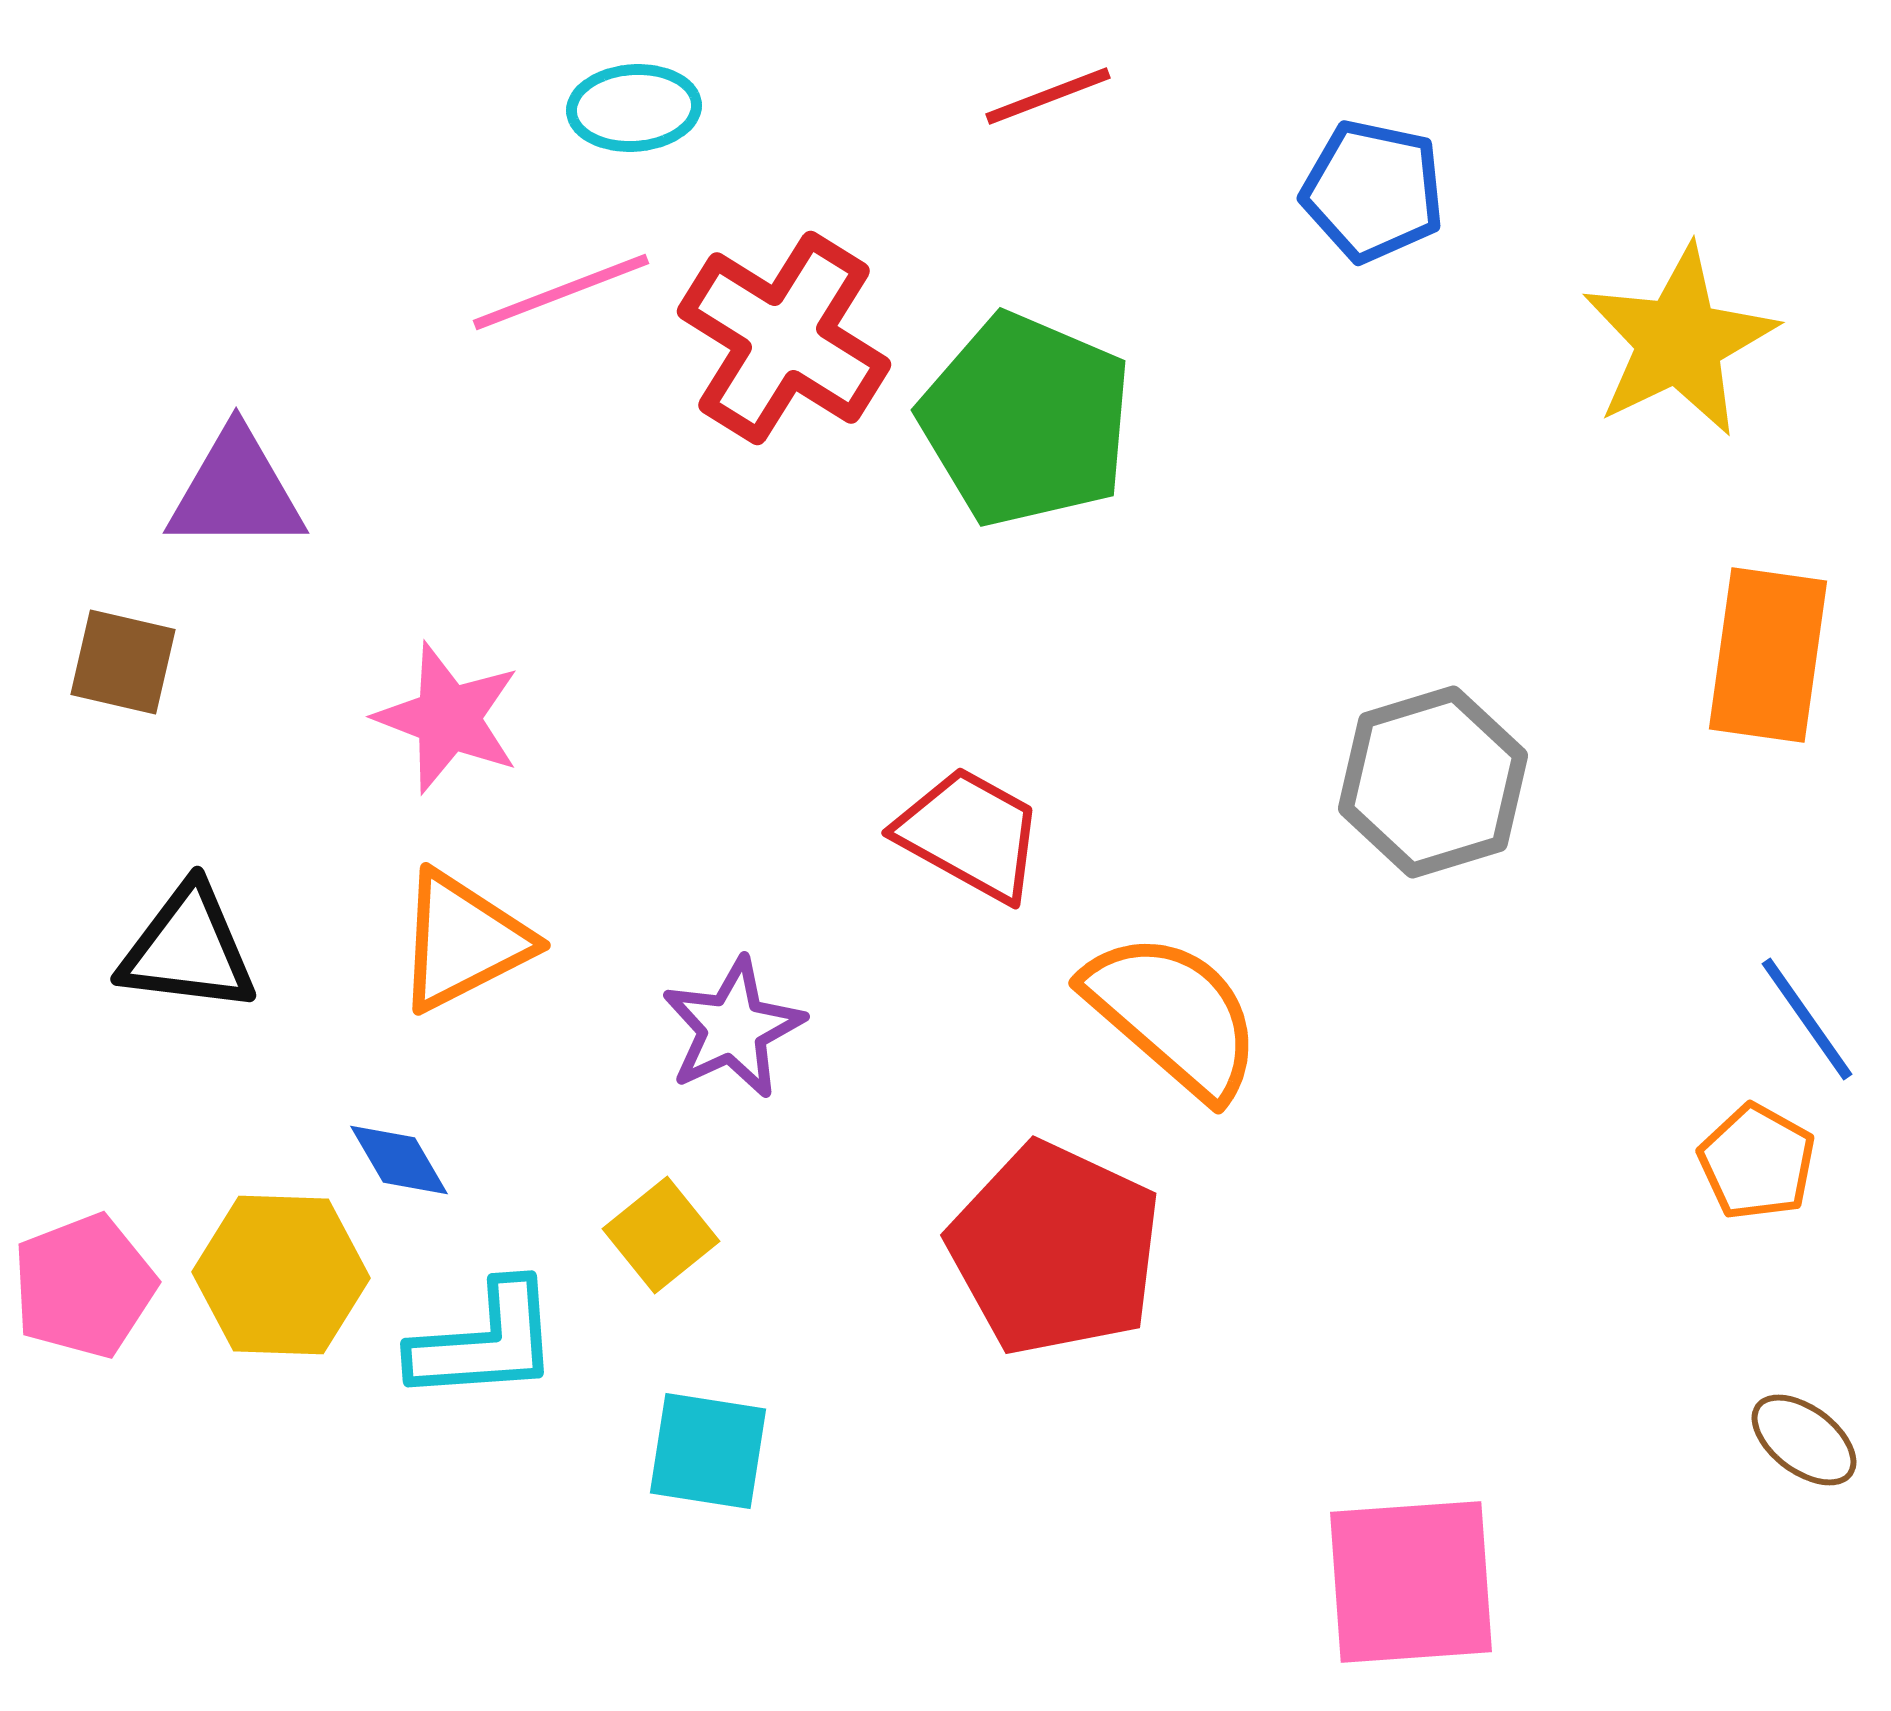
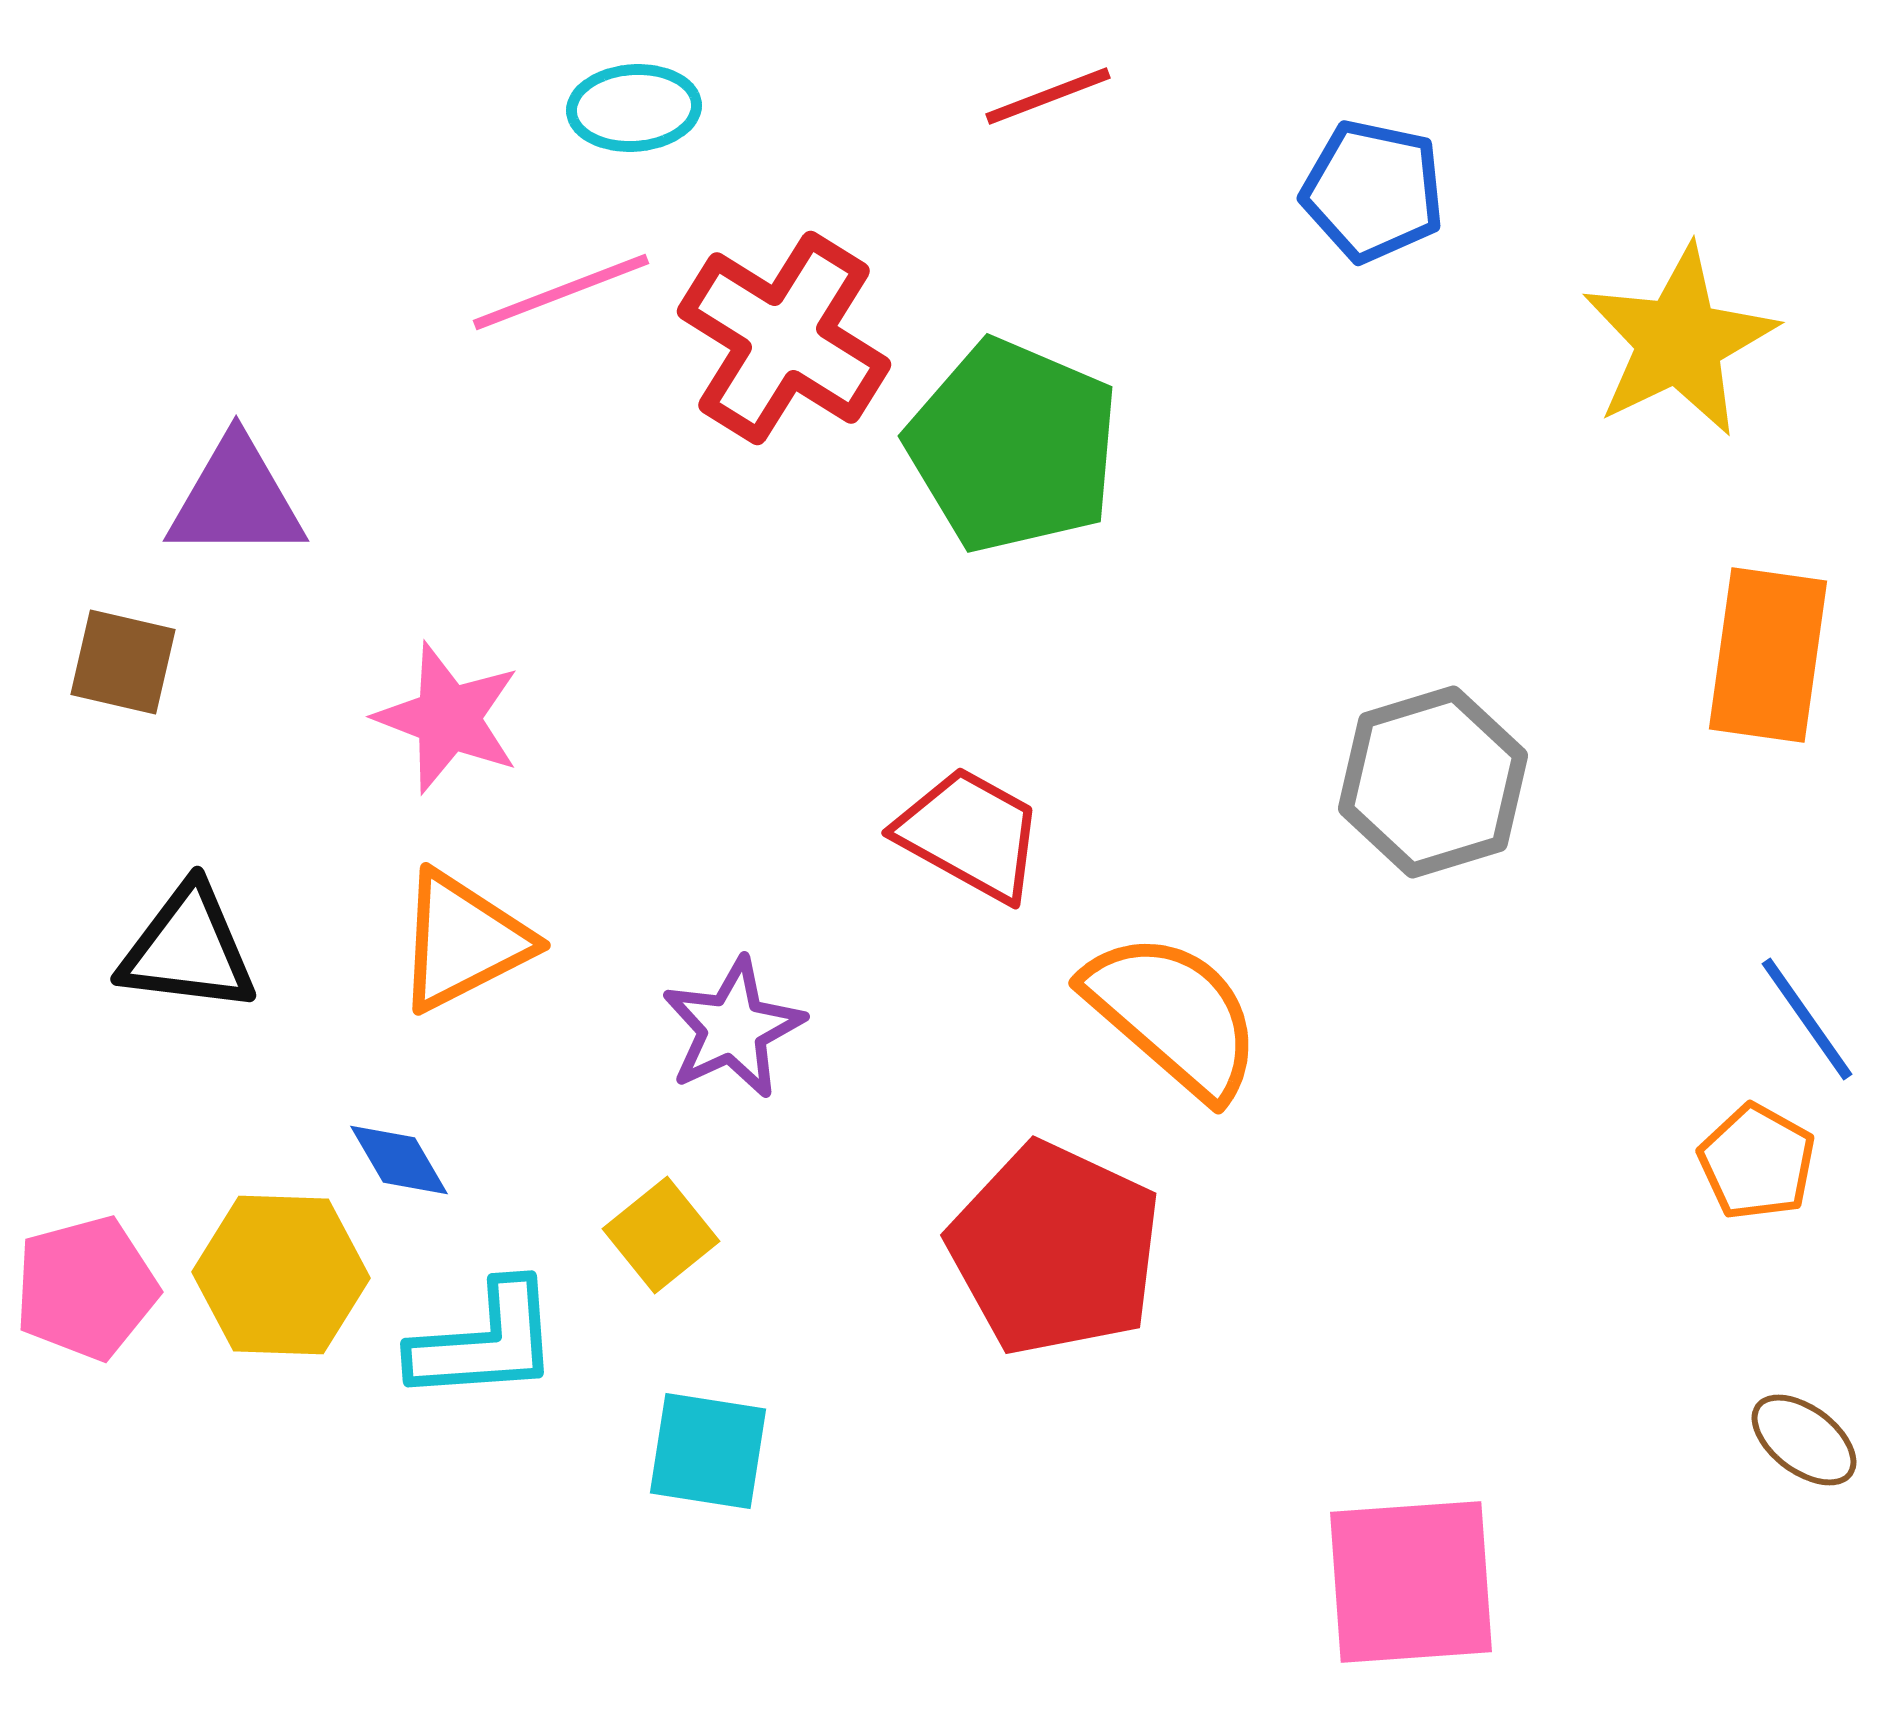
green pentagon: moved 13 px left, 26 px down
purple triangle: moved 8 px down
pink pentagon: moved 2 px right, 2 px down; rotated 6 degrees clockwise
